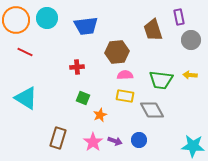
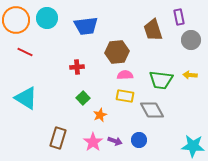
green square: rotated 24 degrees clockwise
